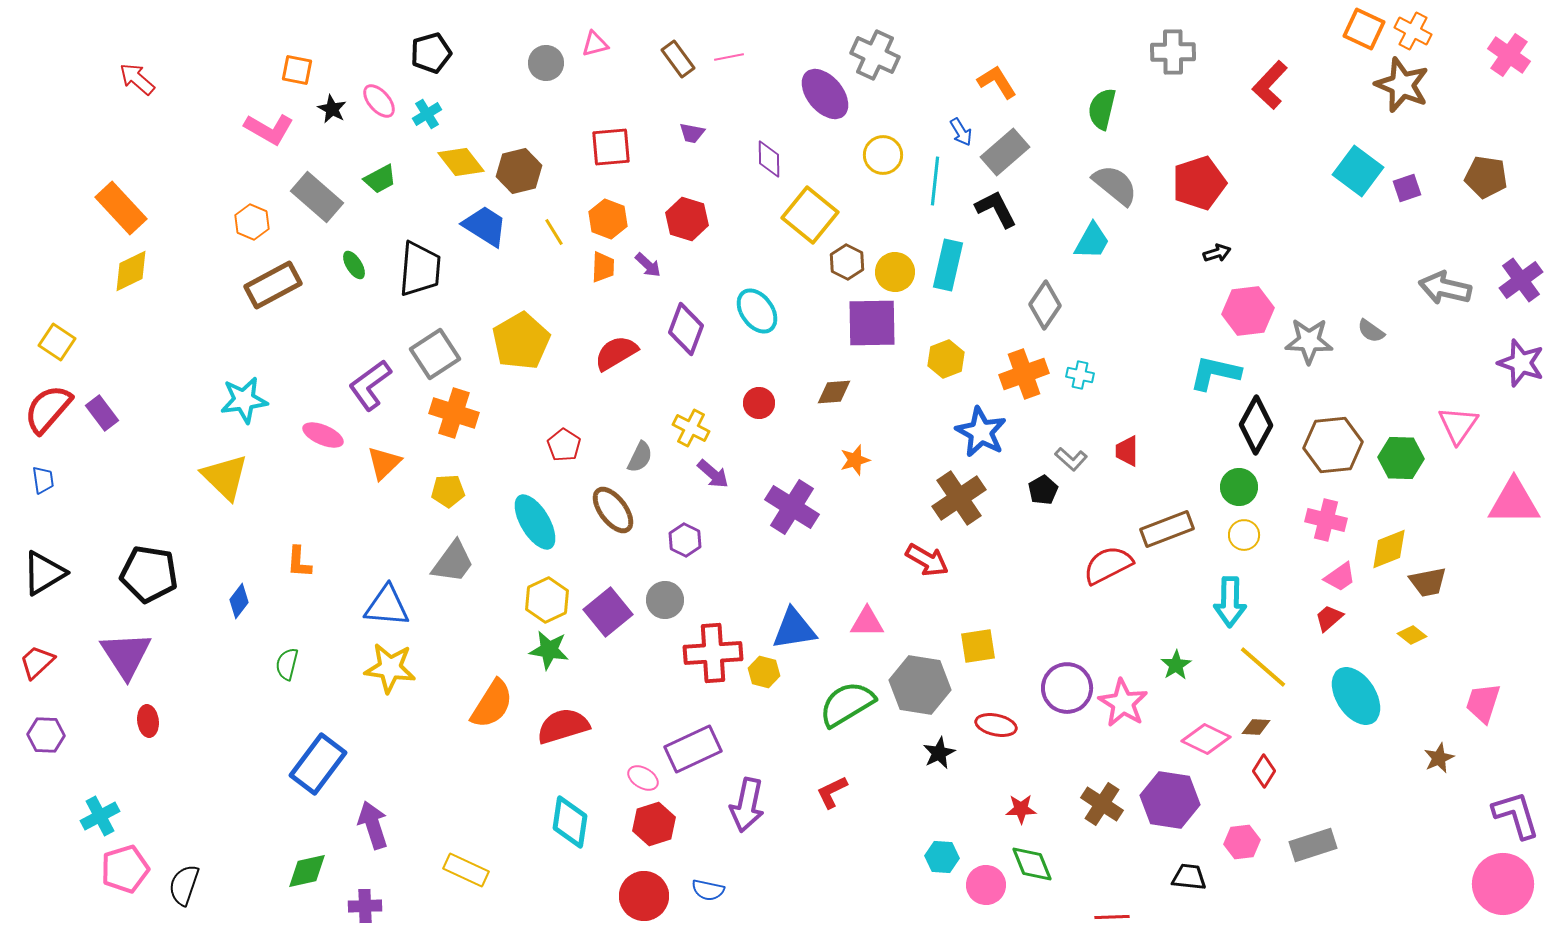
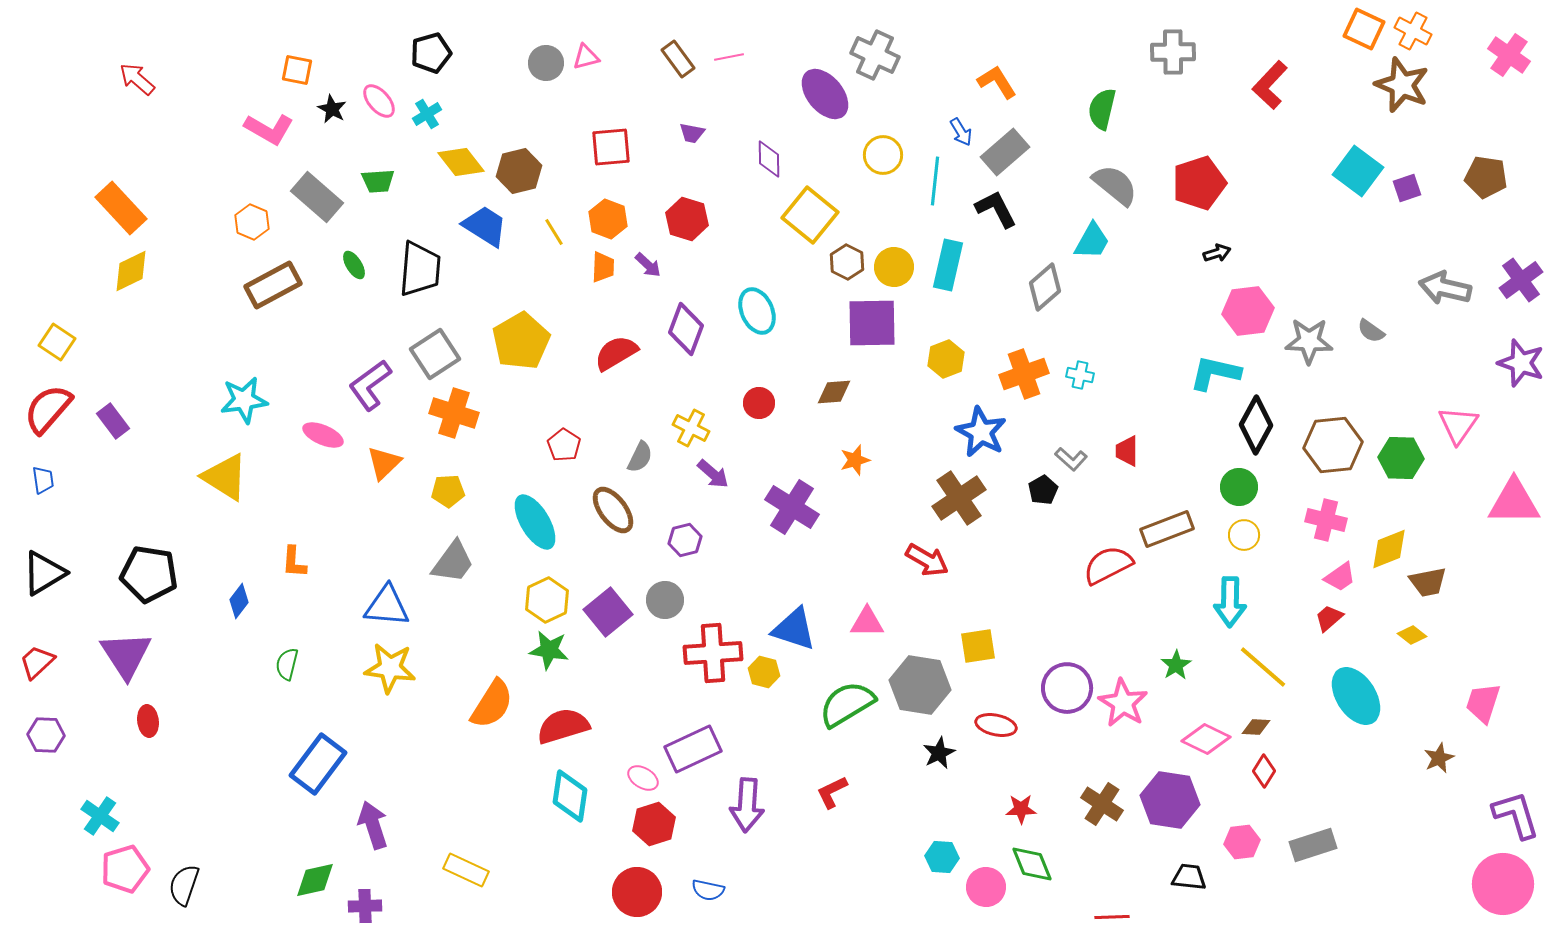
pink triangle at (595, 44): moved 9 px left, 13 px down
green trapezoid at (380, 179): moved 2 px left, 2 px down; rotated 24 degrees clockwise
yellow circle at (895, 272): moved 1 px left, 5 px up
gray diamond at (1045, 305): moved 18 px up; rotated 15 degrees clockwise
cyan ellipse at (757, 311): rotated 12 degrees clockwise
purple rectangle at (102, 413): moved 11 px right, 8 px down
yellow triangle at (225, 477): rotated 12 degrees counterclockwise
purple hexagon at (685, 540): rotated 20 degrees clockwise
orange L-shape at (299, 562): moved 5 px left
blue triangle at (794, 629): rotated 27 degrees clockwise
purple arrow at (747, 805): rotated 8 degrees counterclockwise
cyan cross at (100, 816): rotated 27 degrees counterclockwise
cyan diamond at (570, 822): moved 26 px up
green diamond at (307, 871): moved 8 px right, 9 px down
pink circle at (986, 885): moved 2 px down
red circle at (644, 896): moved 7 px left, 4 px up
